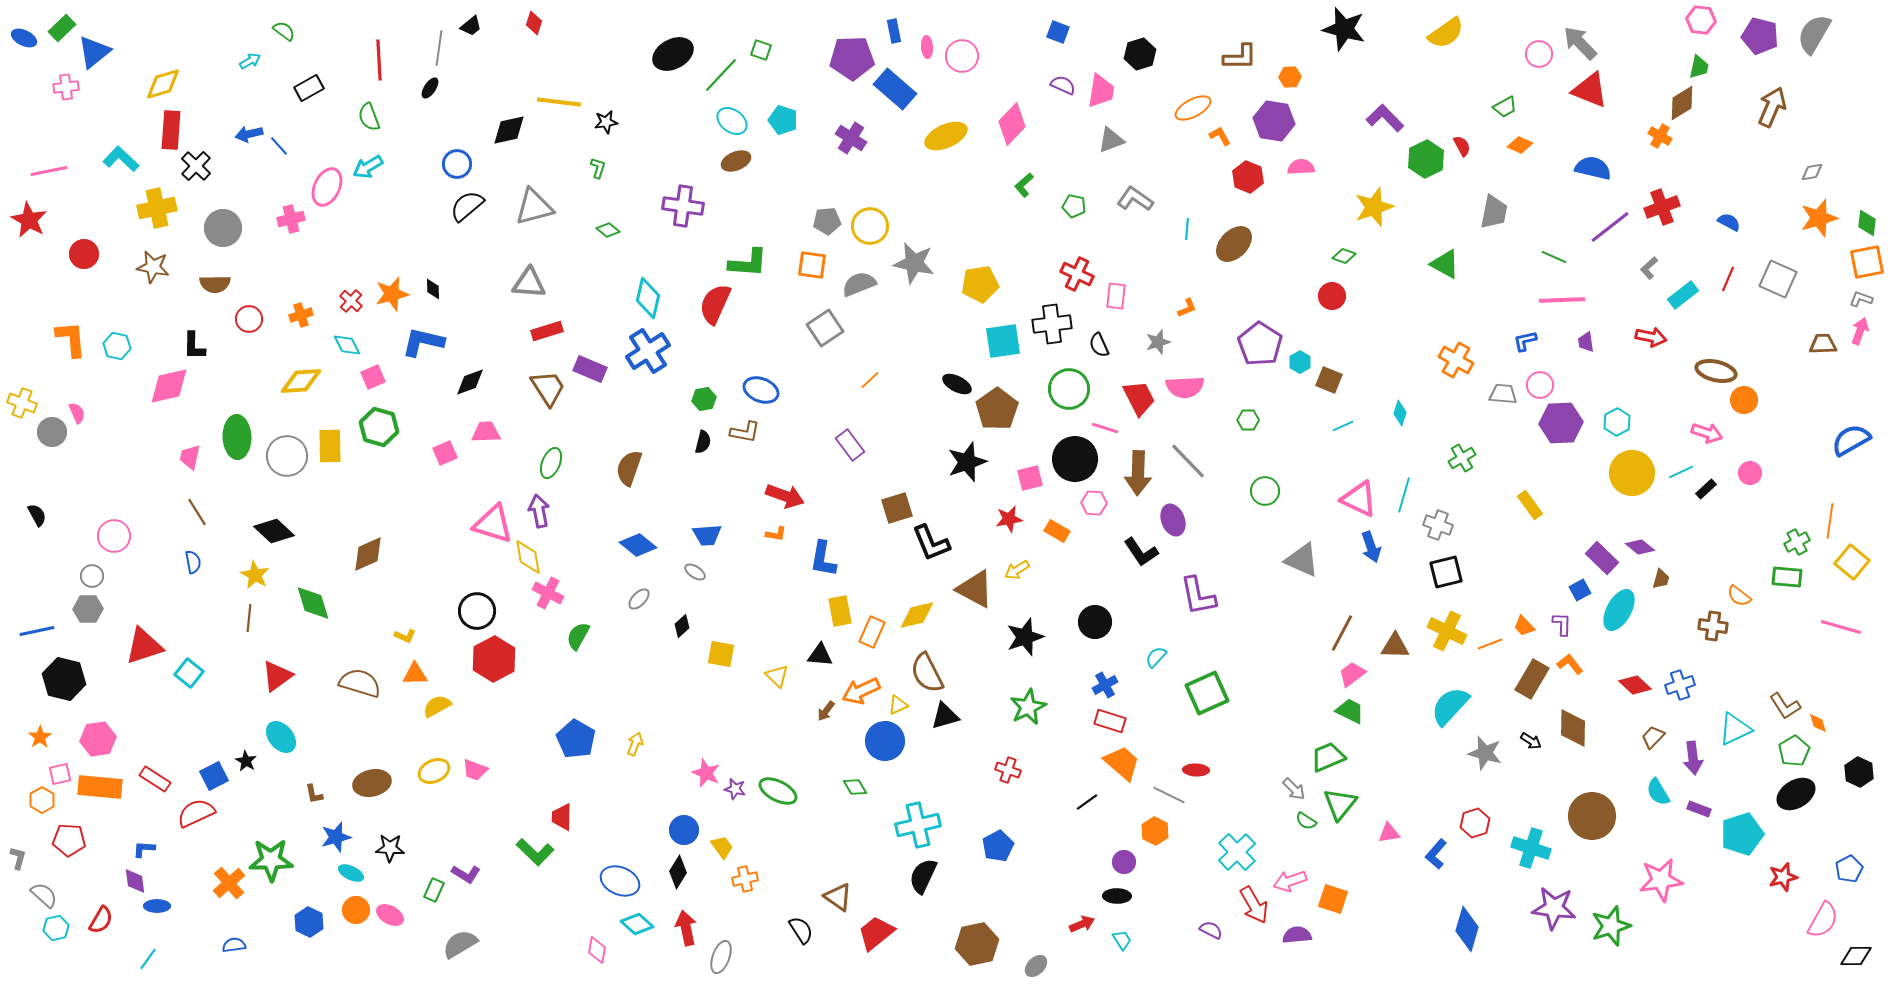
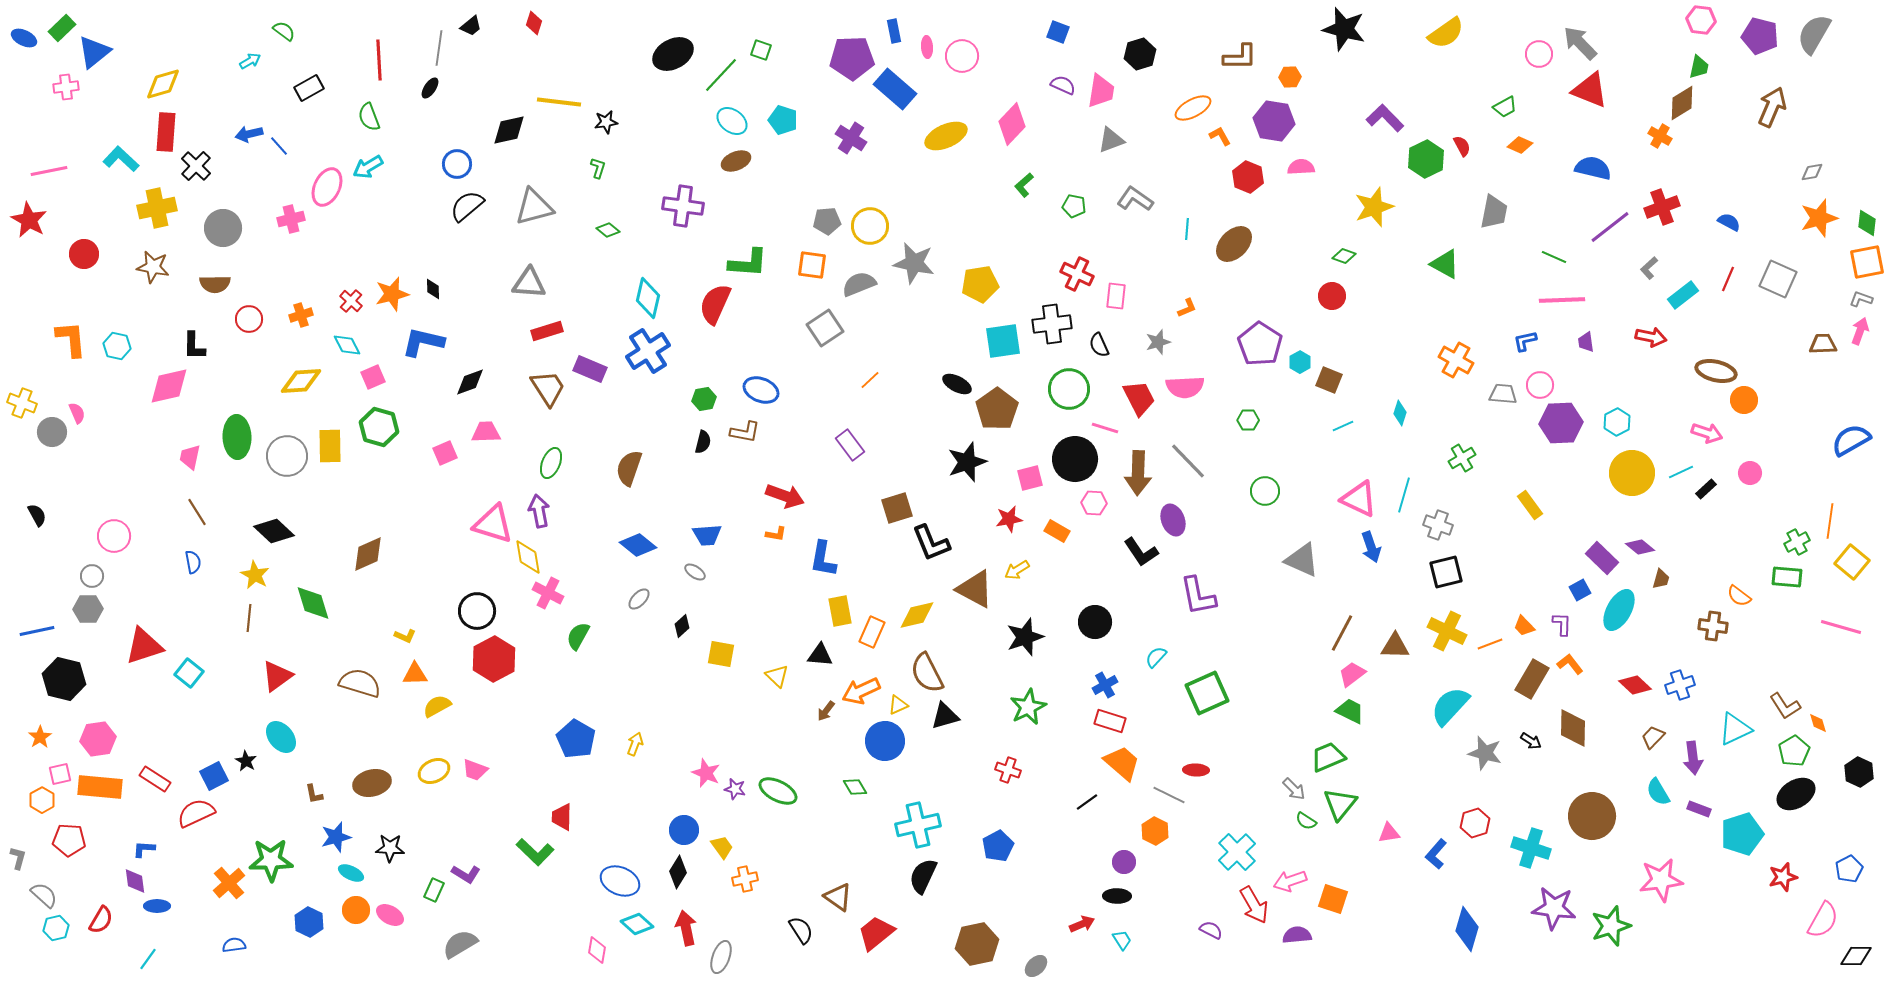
red rectangle at (171, 130): moved 5 px left, 2 px down
